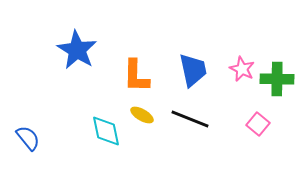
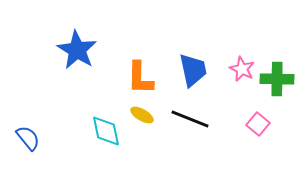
orange L-shape: moved 4 px right, 2 px down
